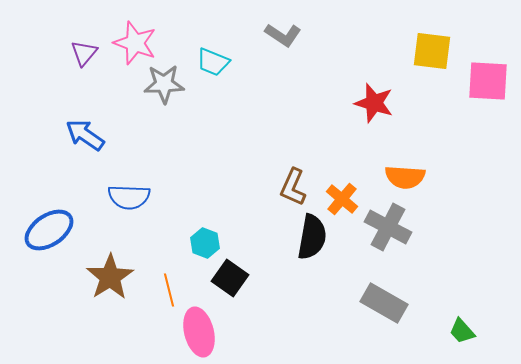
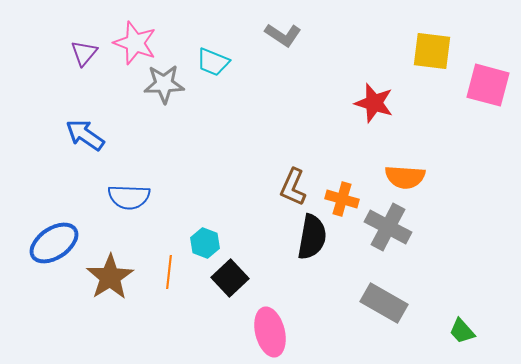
pink square: moved 4 px down; rotated 12 degrees clockwise
orange cross: rotated 24 degrees counterclockwise
blue ellipse: moved 5 px right, 13 px down
black square: rotated 12 degrees clockwise
orange line: moved 18 px up; rotated 20 degrees clockwise
pink ellipse: moved 71 px right
